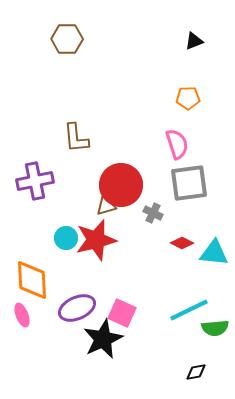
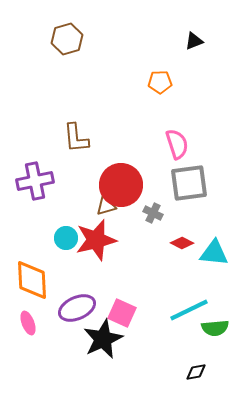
brown hexagon: rotated 16 degrees counterclockwise
orange pentagon: moved 28 px left, 16 px up
pink ellipse: moved 6 px right, 8 px down
